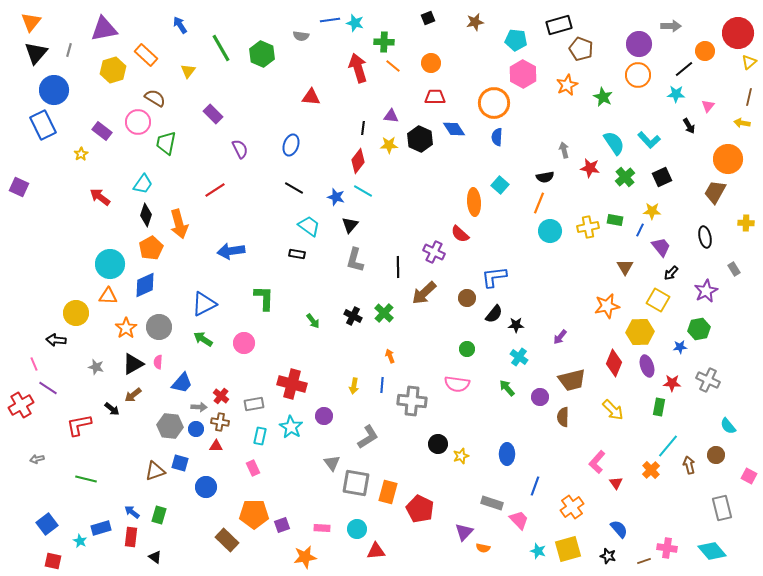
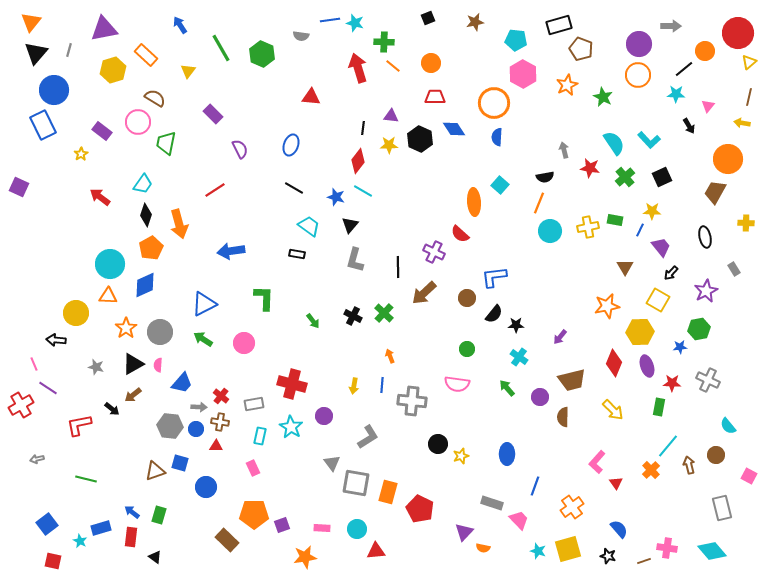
gray circle at (159, 327): moved 1 px right, 5 px down
pink semicircle at (158, 362): moved 3 px down
